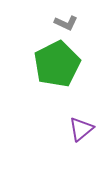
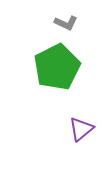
green pentagon: moved 3 px down
